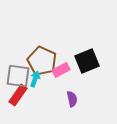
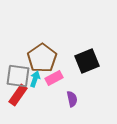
brown pentagon: moved 3 px up; rotated 12 degrees clockwise
pink rectangle: moved 7 px left, 8 px down
